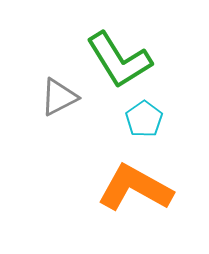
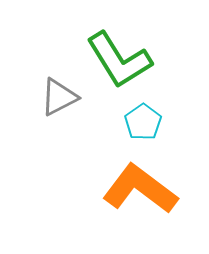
cyan pentagon: moved 1 px left, 3 px down
orange L-shape: moved 5 px right, 1 px down; rotated 8 degrees clockwise
